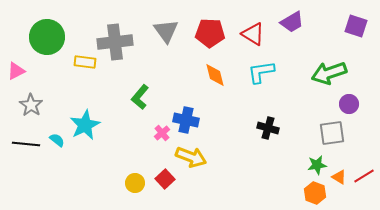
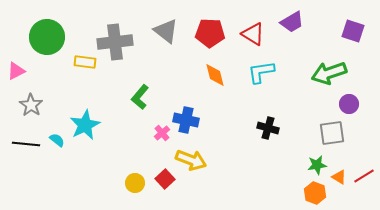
purple square: moved 3 px left, 5 px down
gray triangle: rotated 16 degrees counterclockwise
yellow arrow: moved 3 px down
